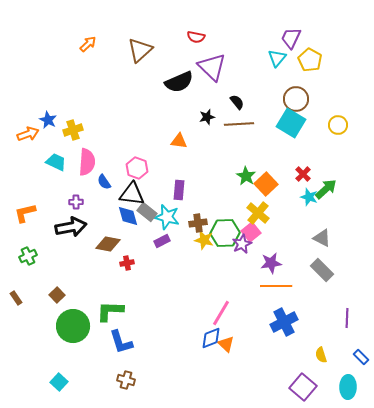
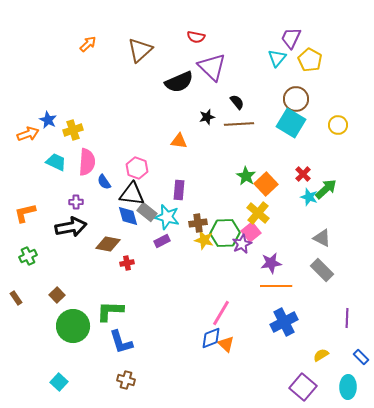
yellow semicircle at (321, 355): rotated 77 degrees clockwise
